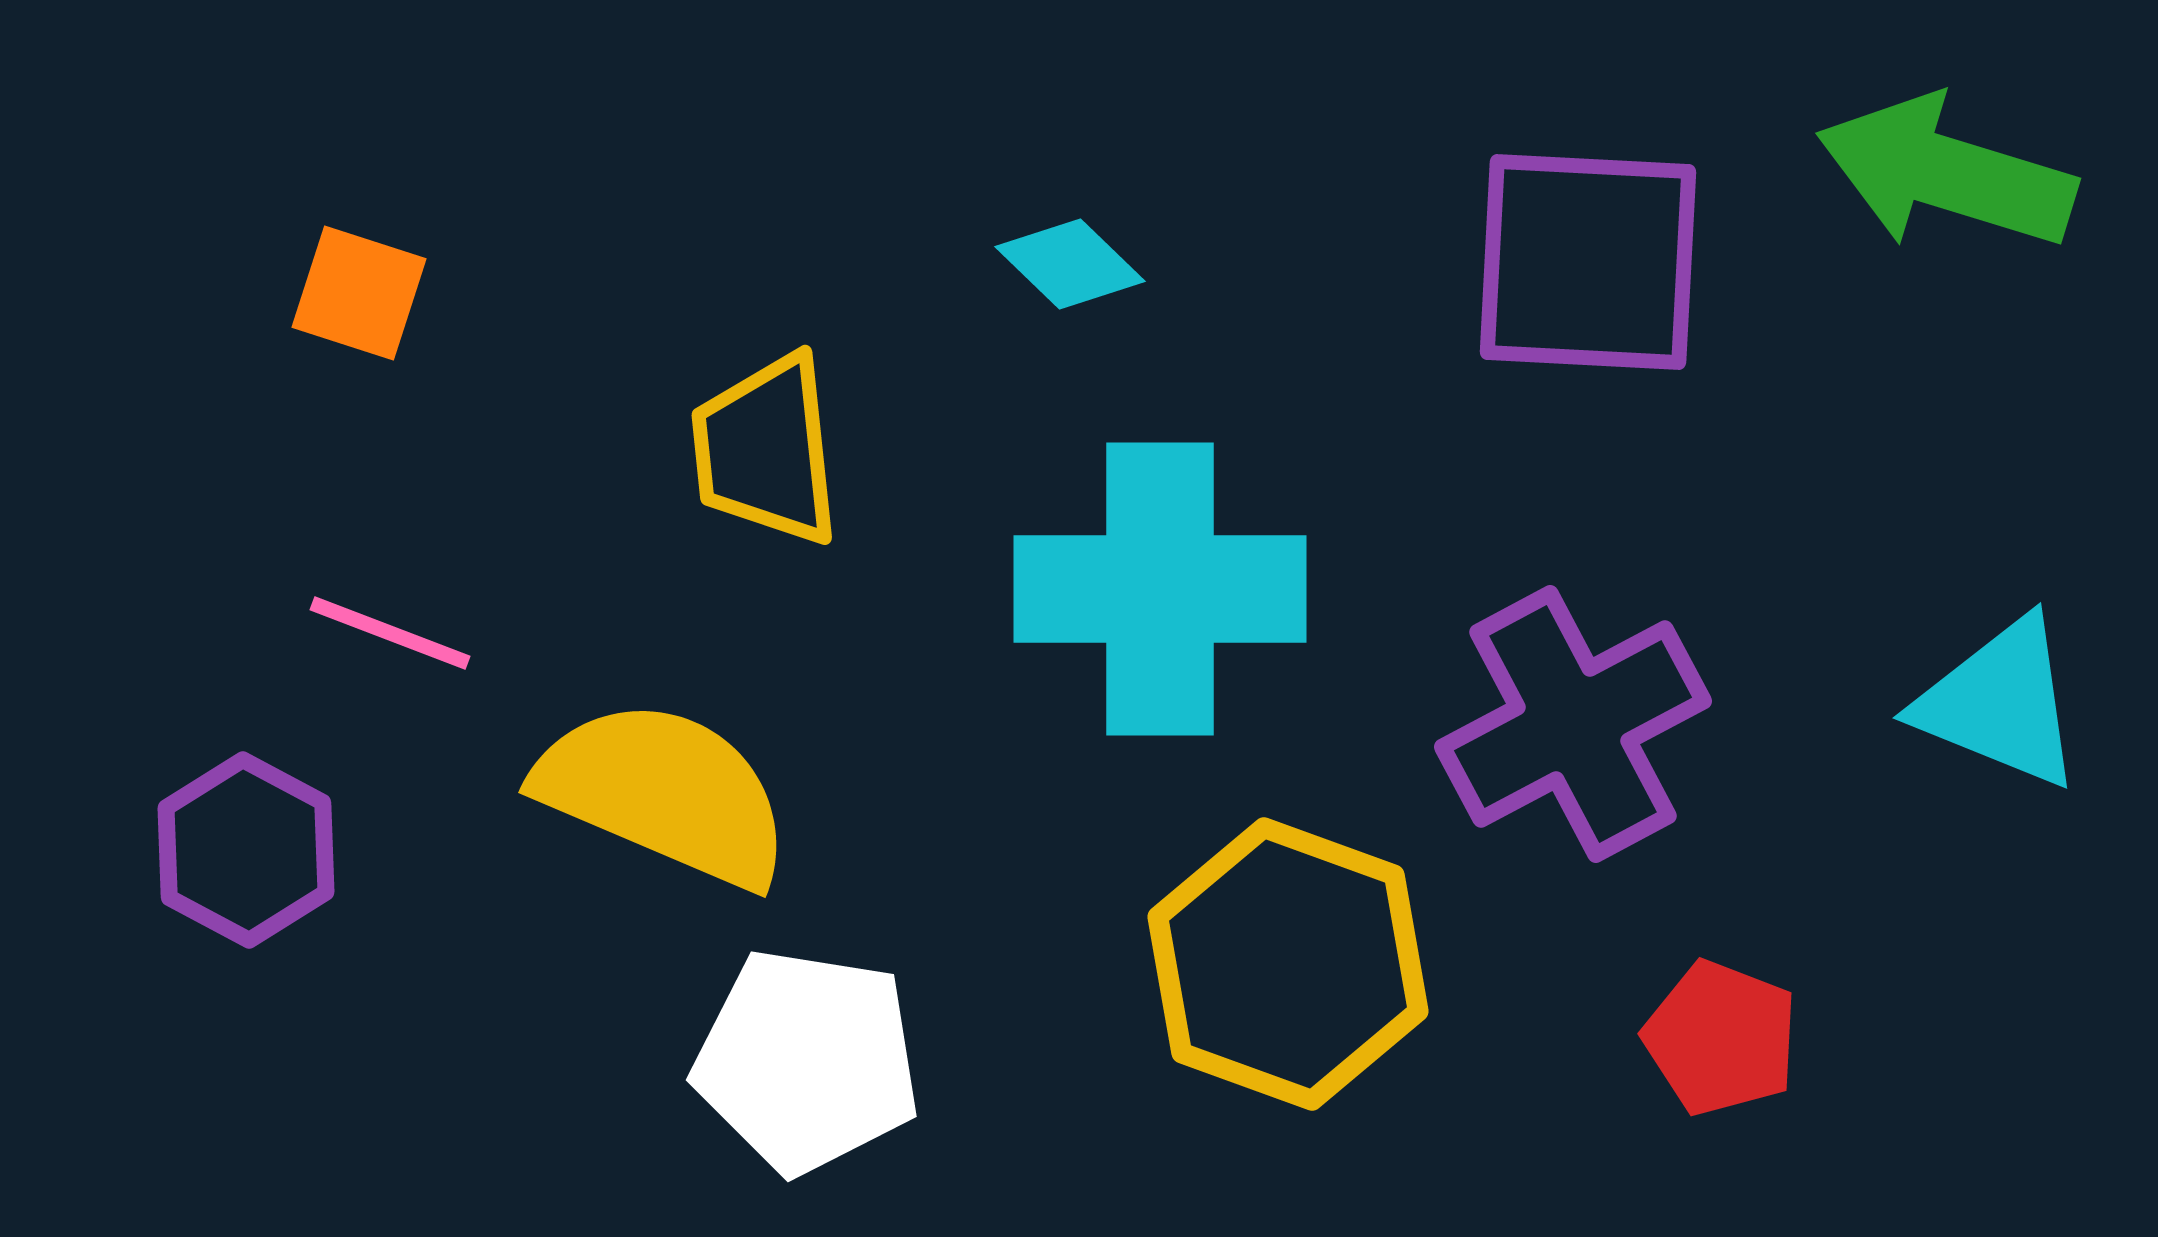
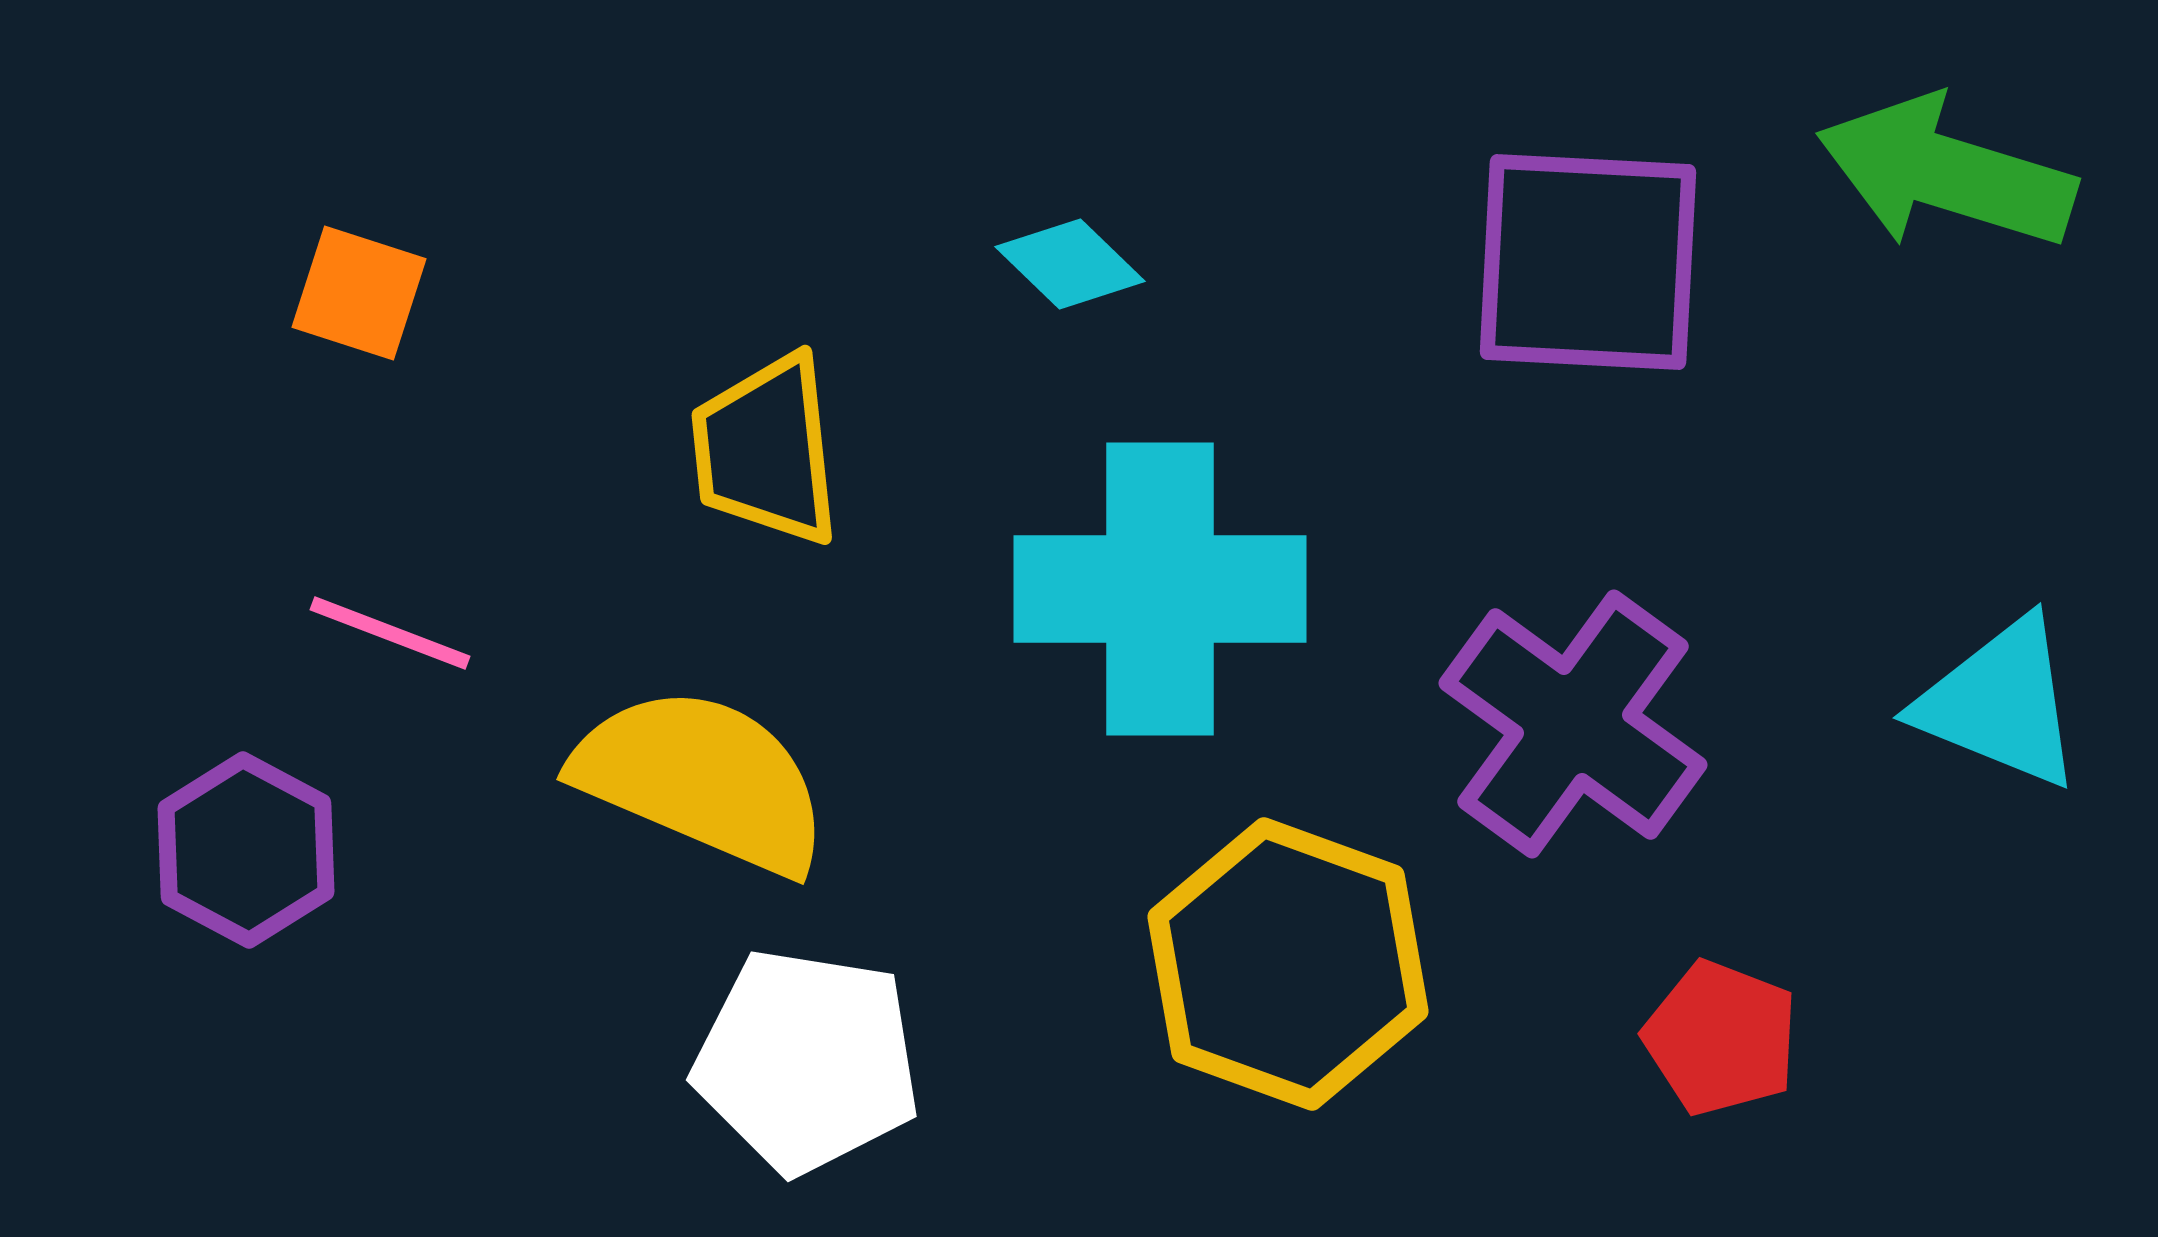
purple cross: rotated 26 degrees counterclockwise
yellow semicircle: moved 38 px right, 13 px up
